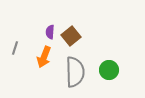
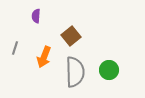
purple semicircle: moved 14 px left, 16 px up
